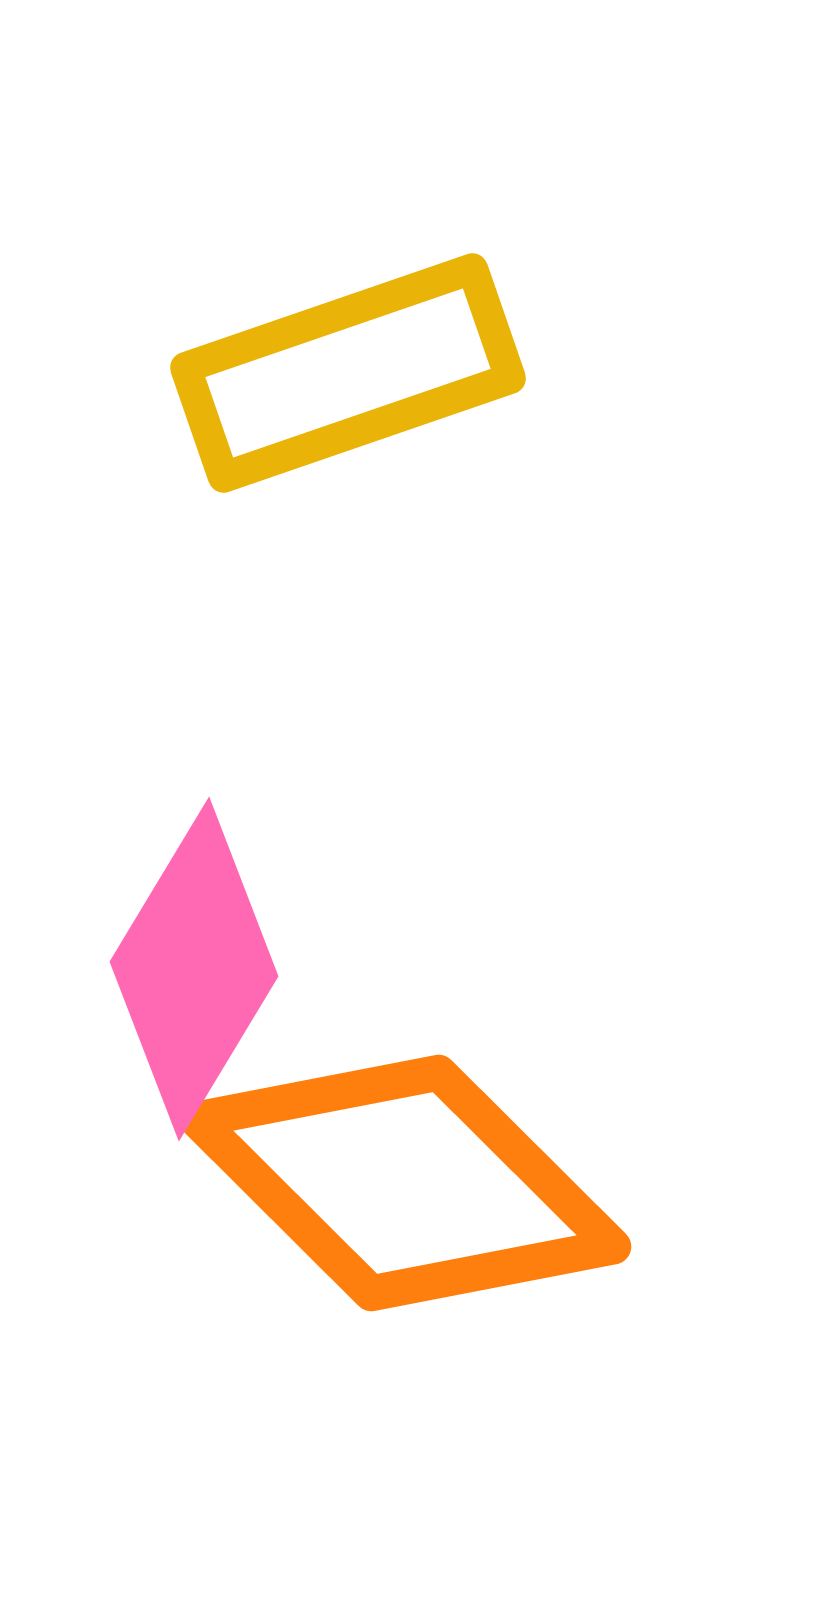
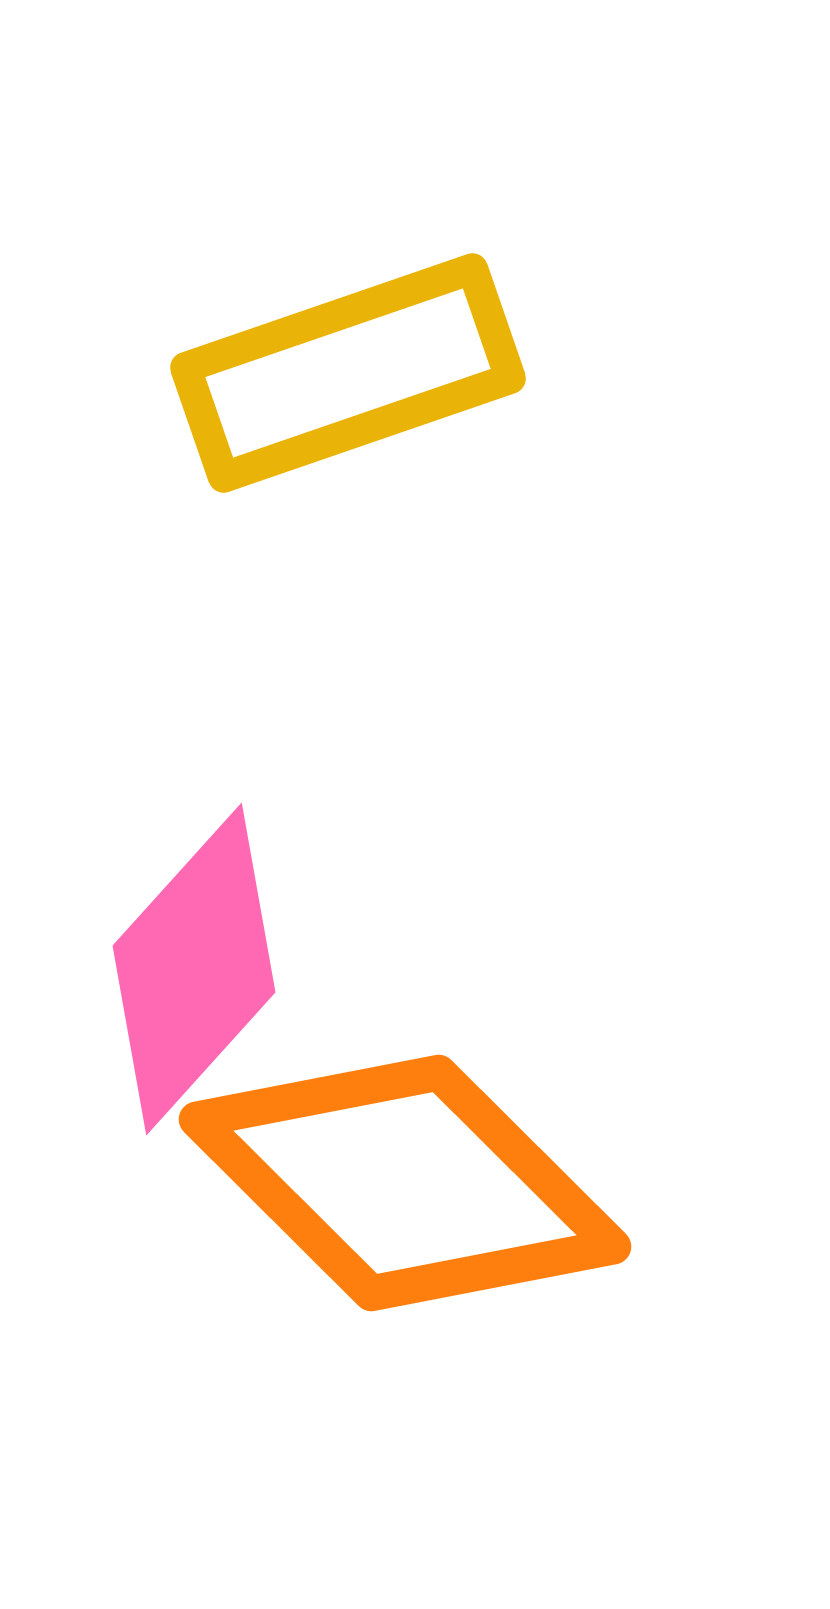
pink diamond: rotated 11 degrees clockwise
